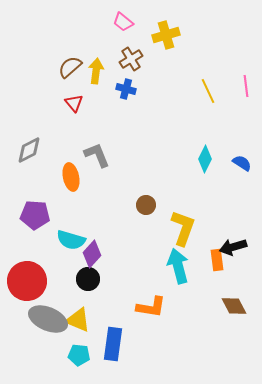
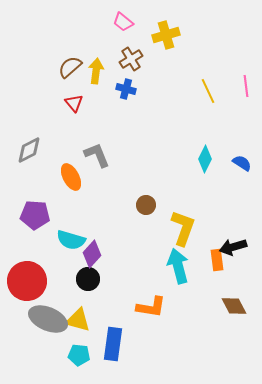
orange ellipse: rotated 16 degrees counterclockwise
yellow triangle: rotated 8 degrees counterclockwise
